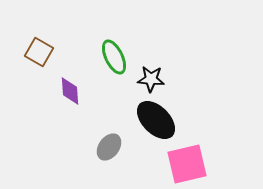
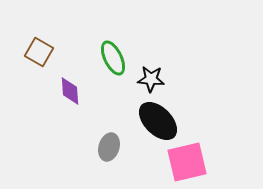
green ellipse: moved 1 px left, 1 px down
black ellipse: moved 2 px right, 1 px down
gray ellipse: rotated 20 degrees counterclockwise
pink square: moved 2 px up
